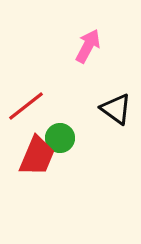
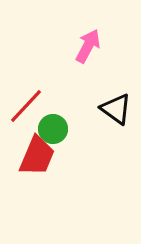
red line: rotated 9 degrees counterclockwise
green circle: moved 7 px left, 9 px up
